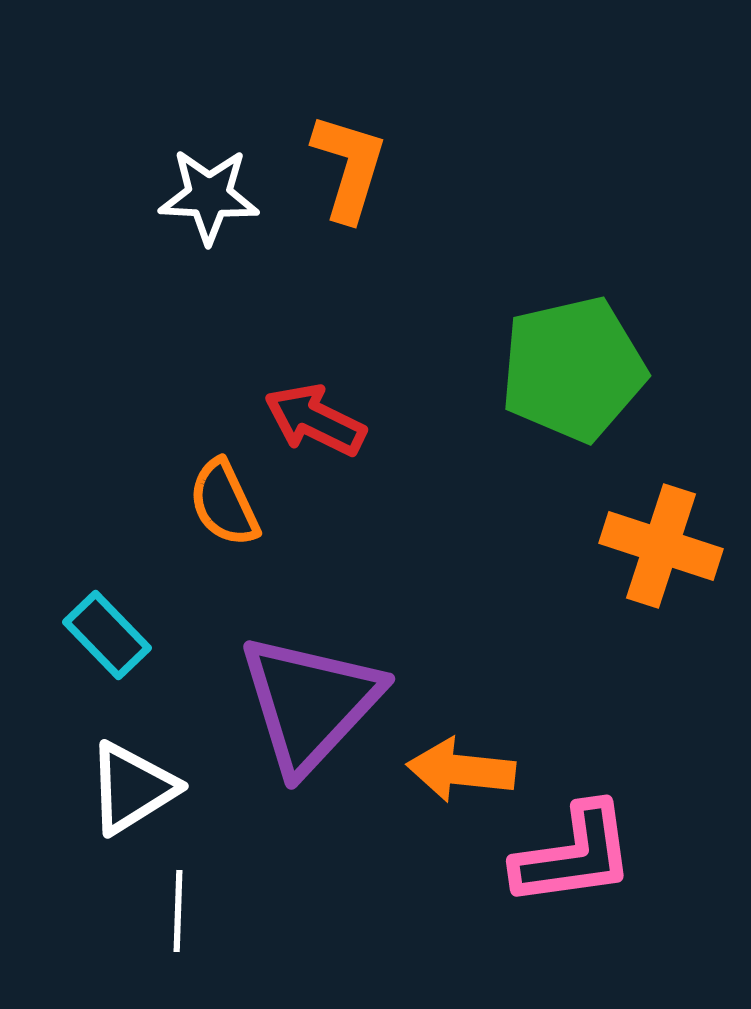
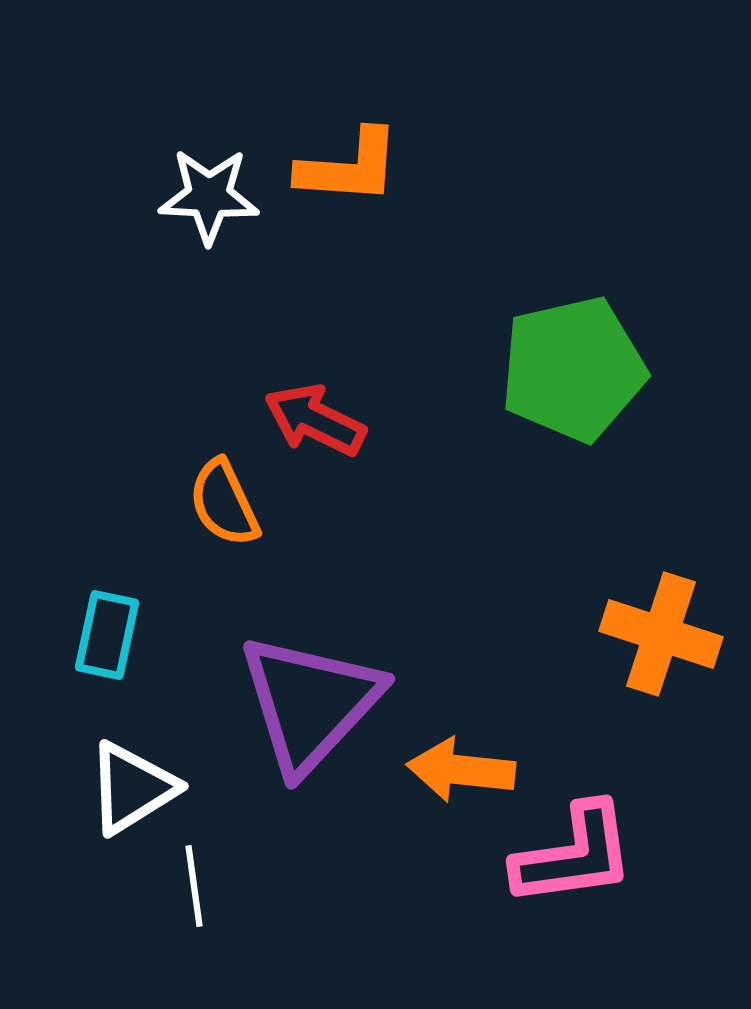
orange L-shape: rotated 77 degrees clockwise
orange cross: moved 88 px down
cyan rectangle: rotated 56 degrees clockwise
white line: moved 16 px right, 25 px up; rotated 10 degrees counterclockwise
